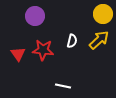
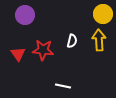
purple circle: moved 10 px left, 1 px up
yellow arrow: rotated 50 degrees counterclockwise
